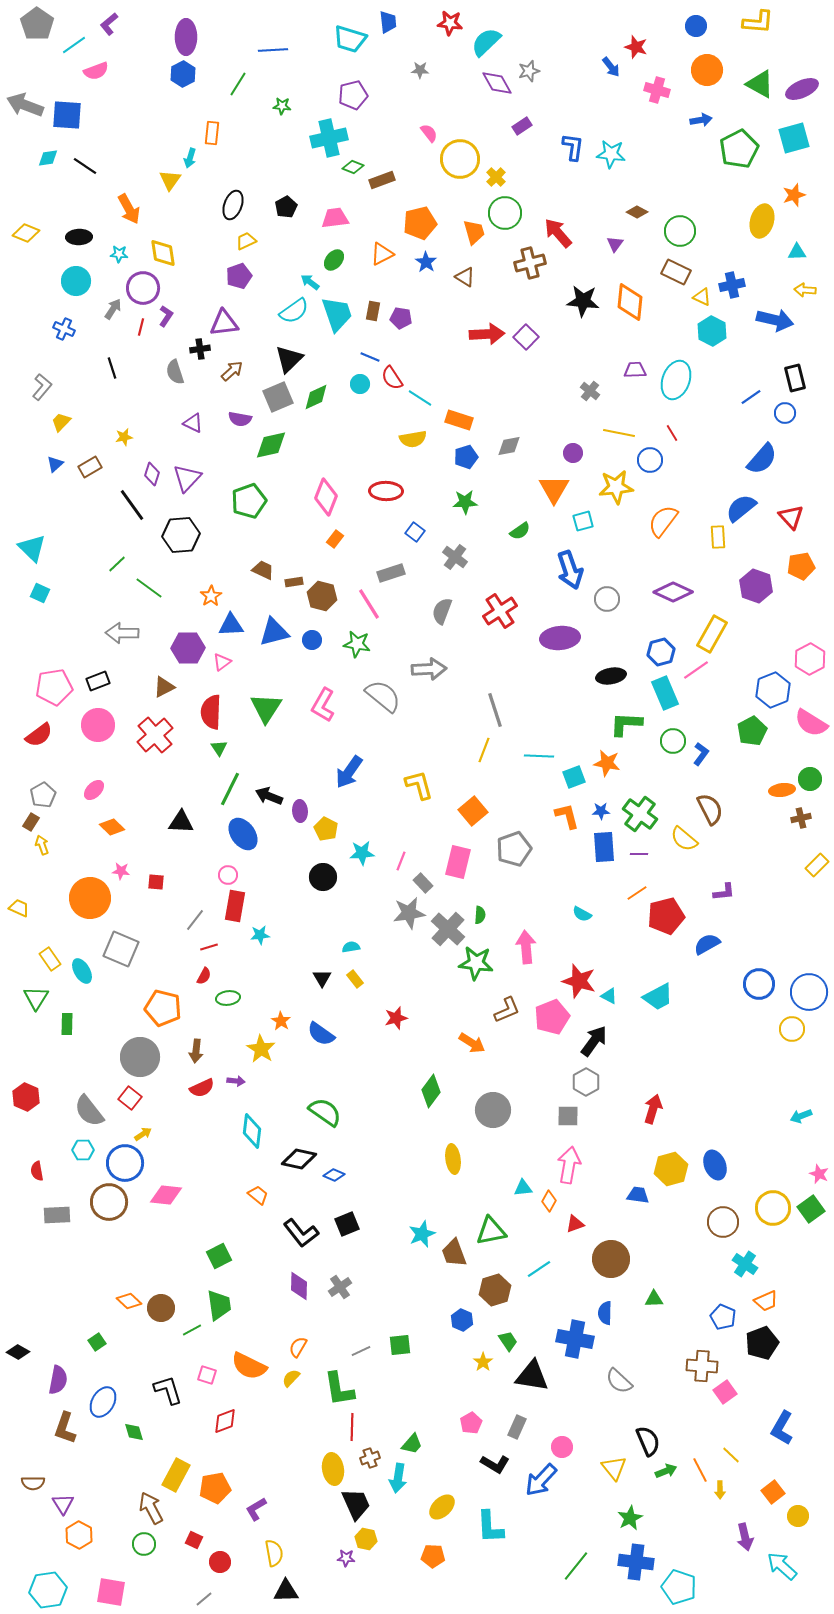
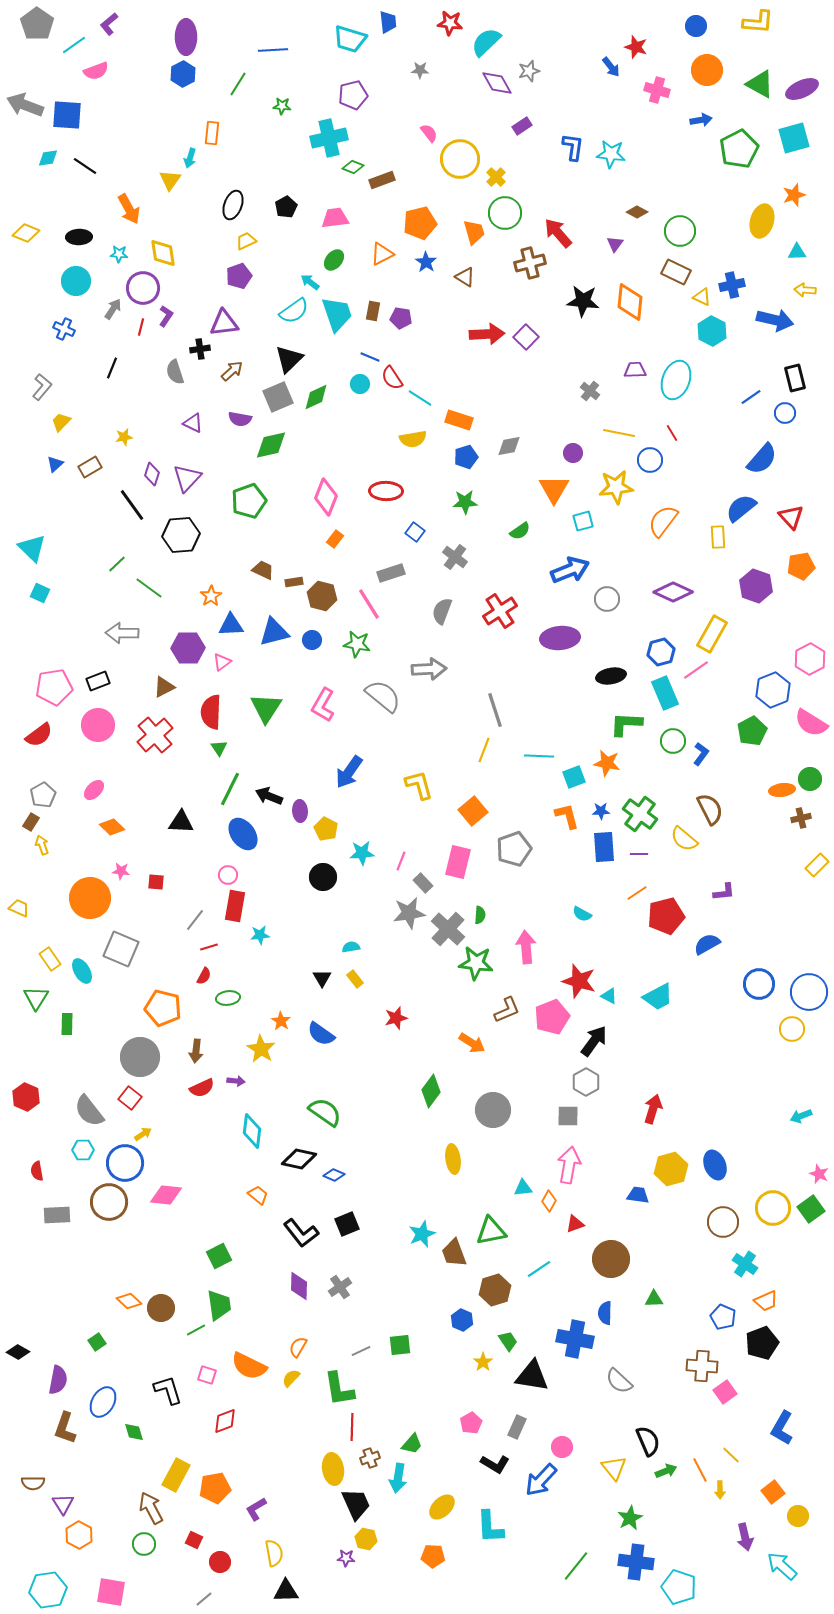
black line at (112, 368): rotated 40 degrees clockwise
blue arrow at (570, 570): rotated 93 degrees counterclockwise
green line at (192, 1330): moved 4 px right
